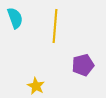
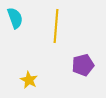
yellow line: moved 1 px right
yellow star: moved 7 px left, 6 px up
